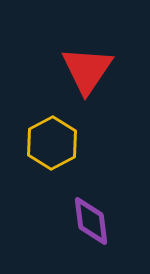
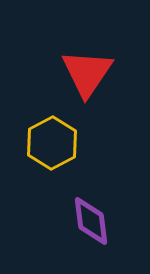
red triangle: moved 3 px down
